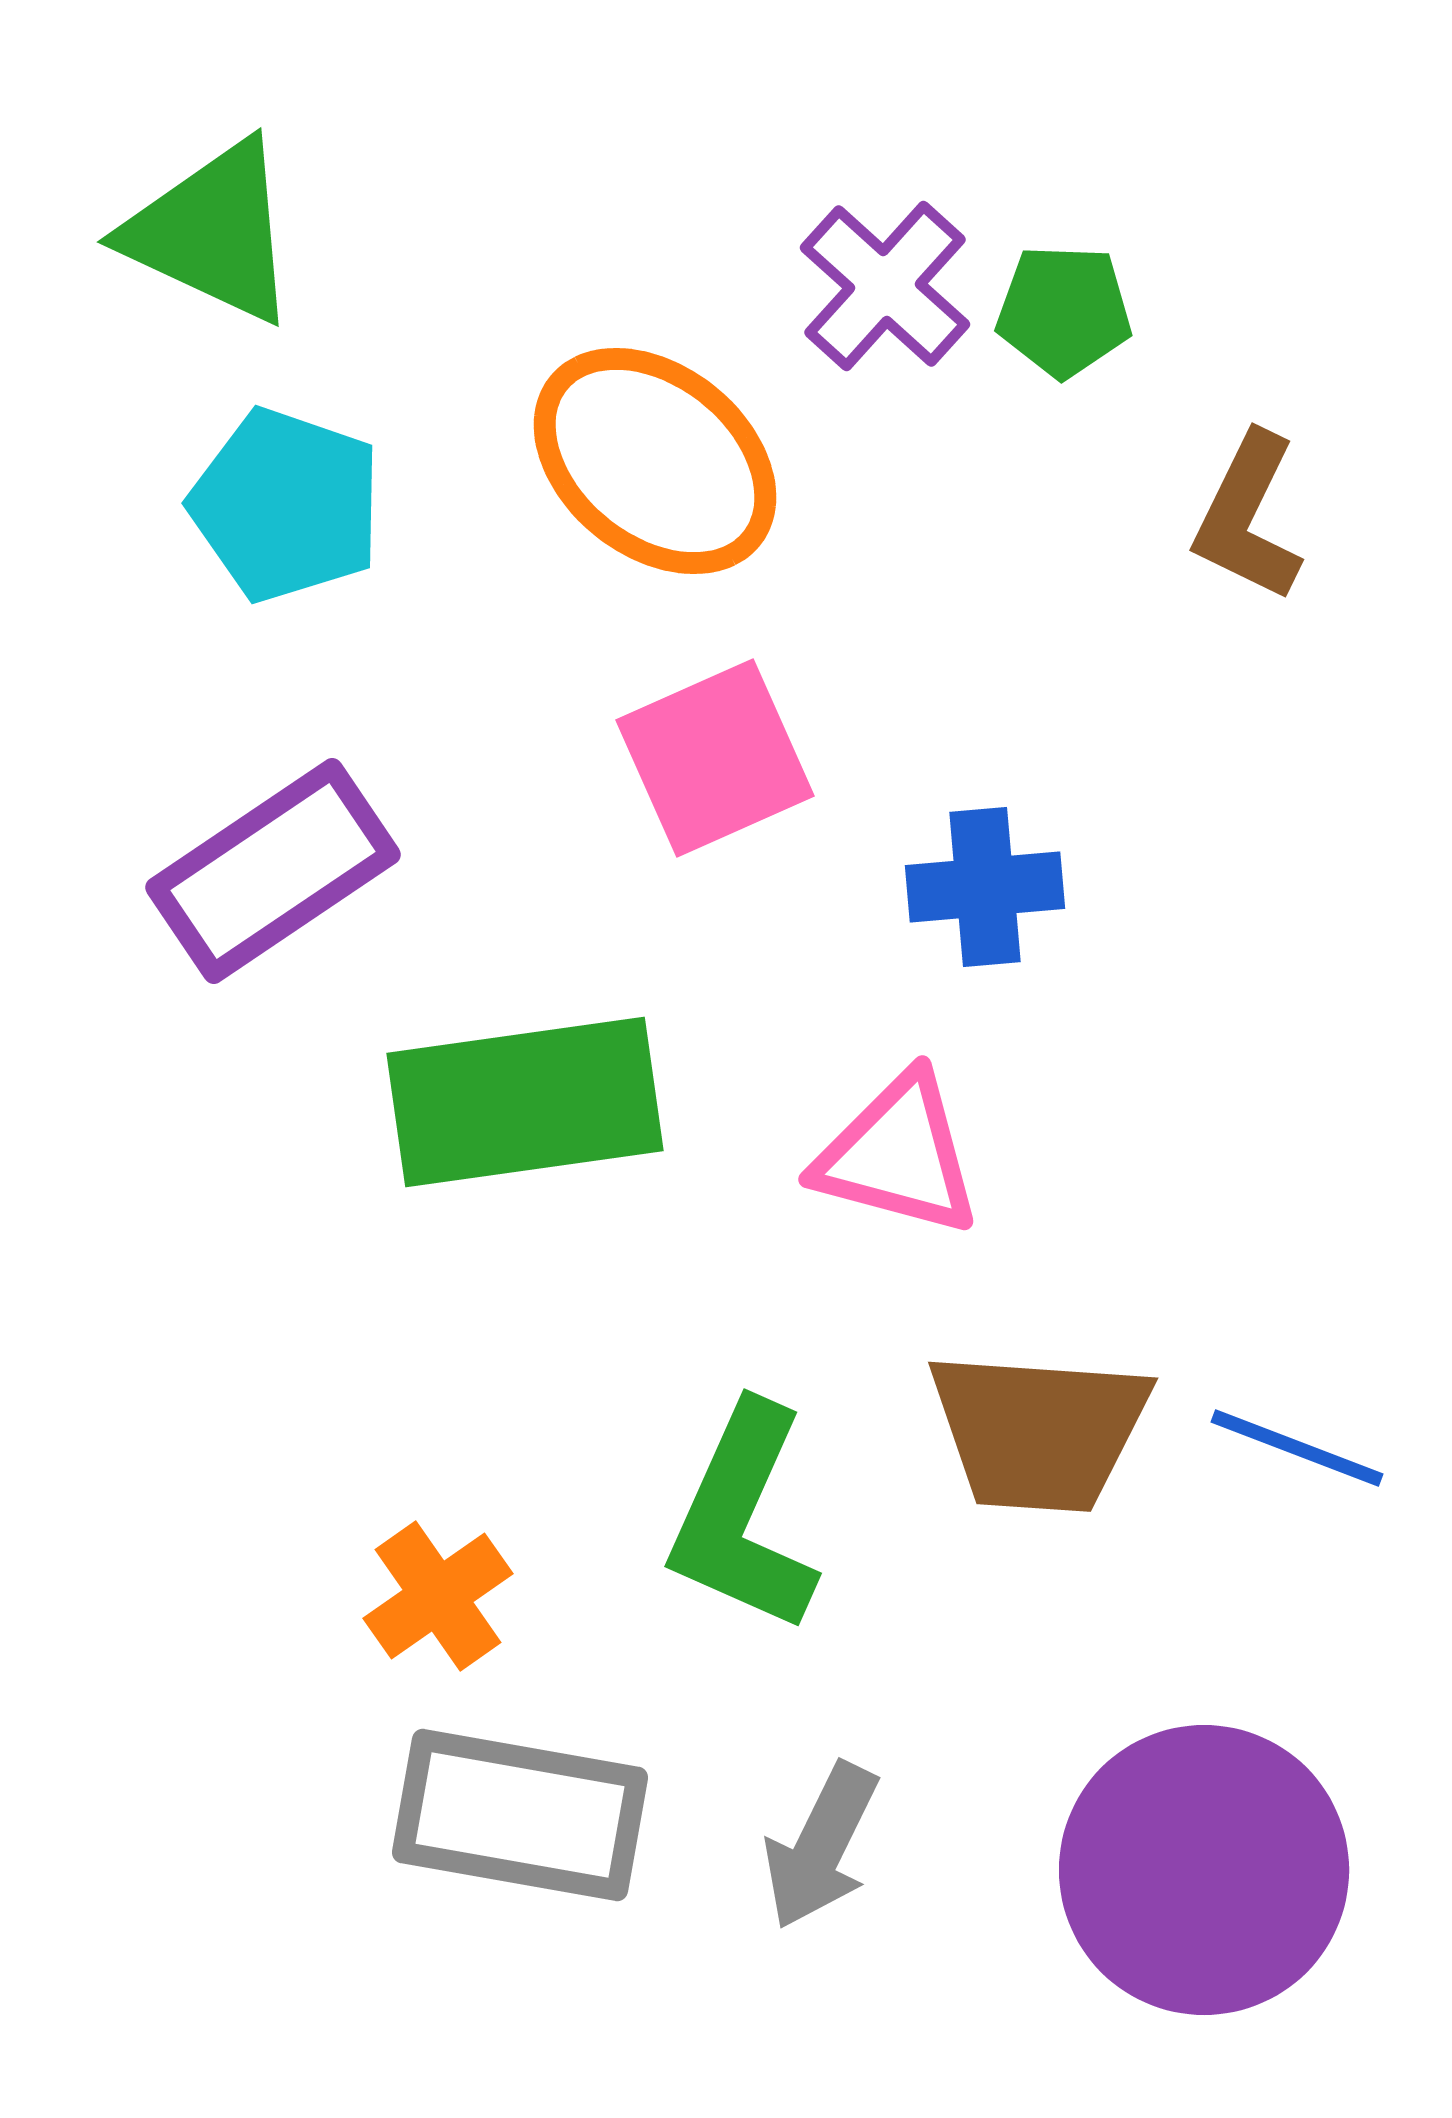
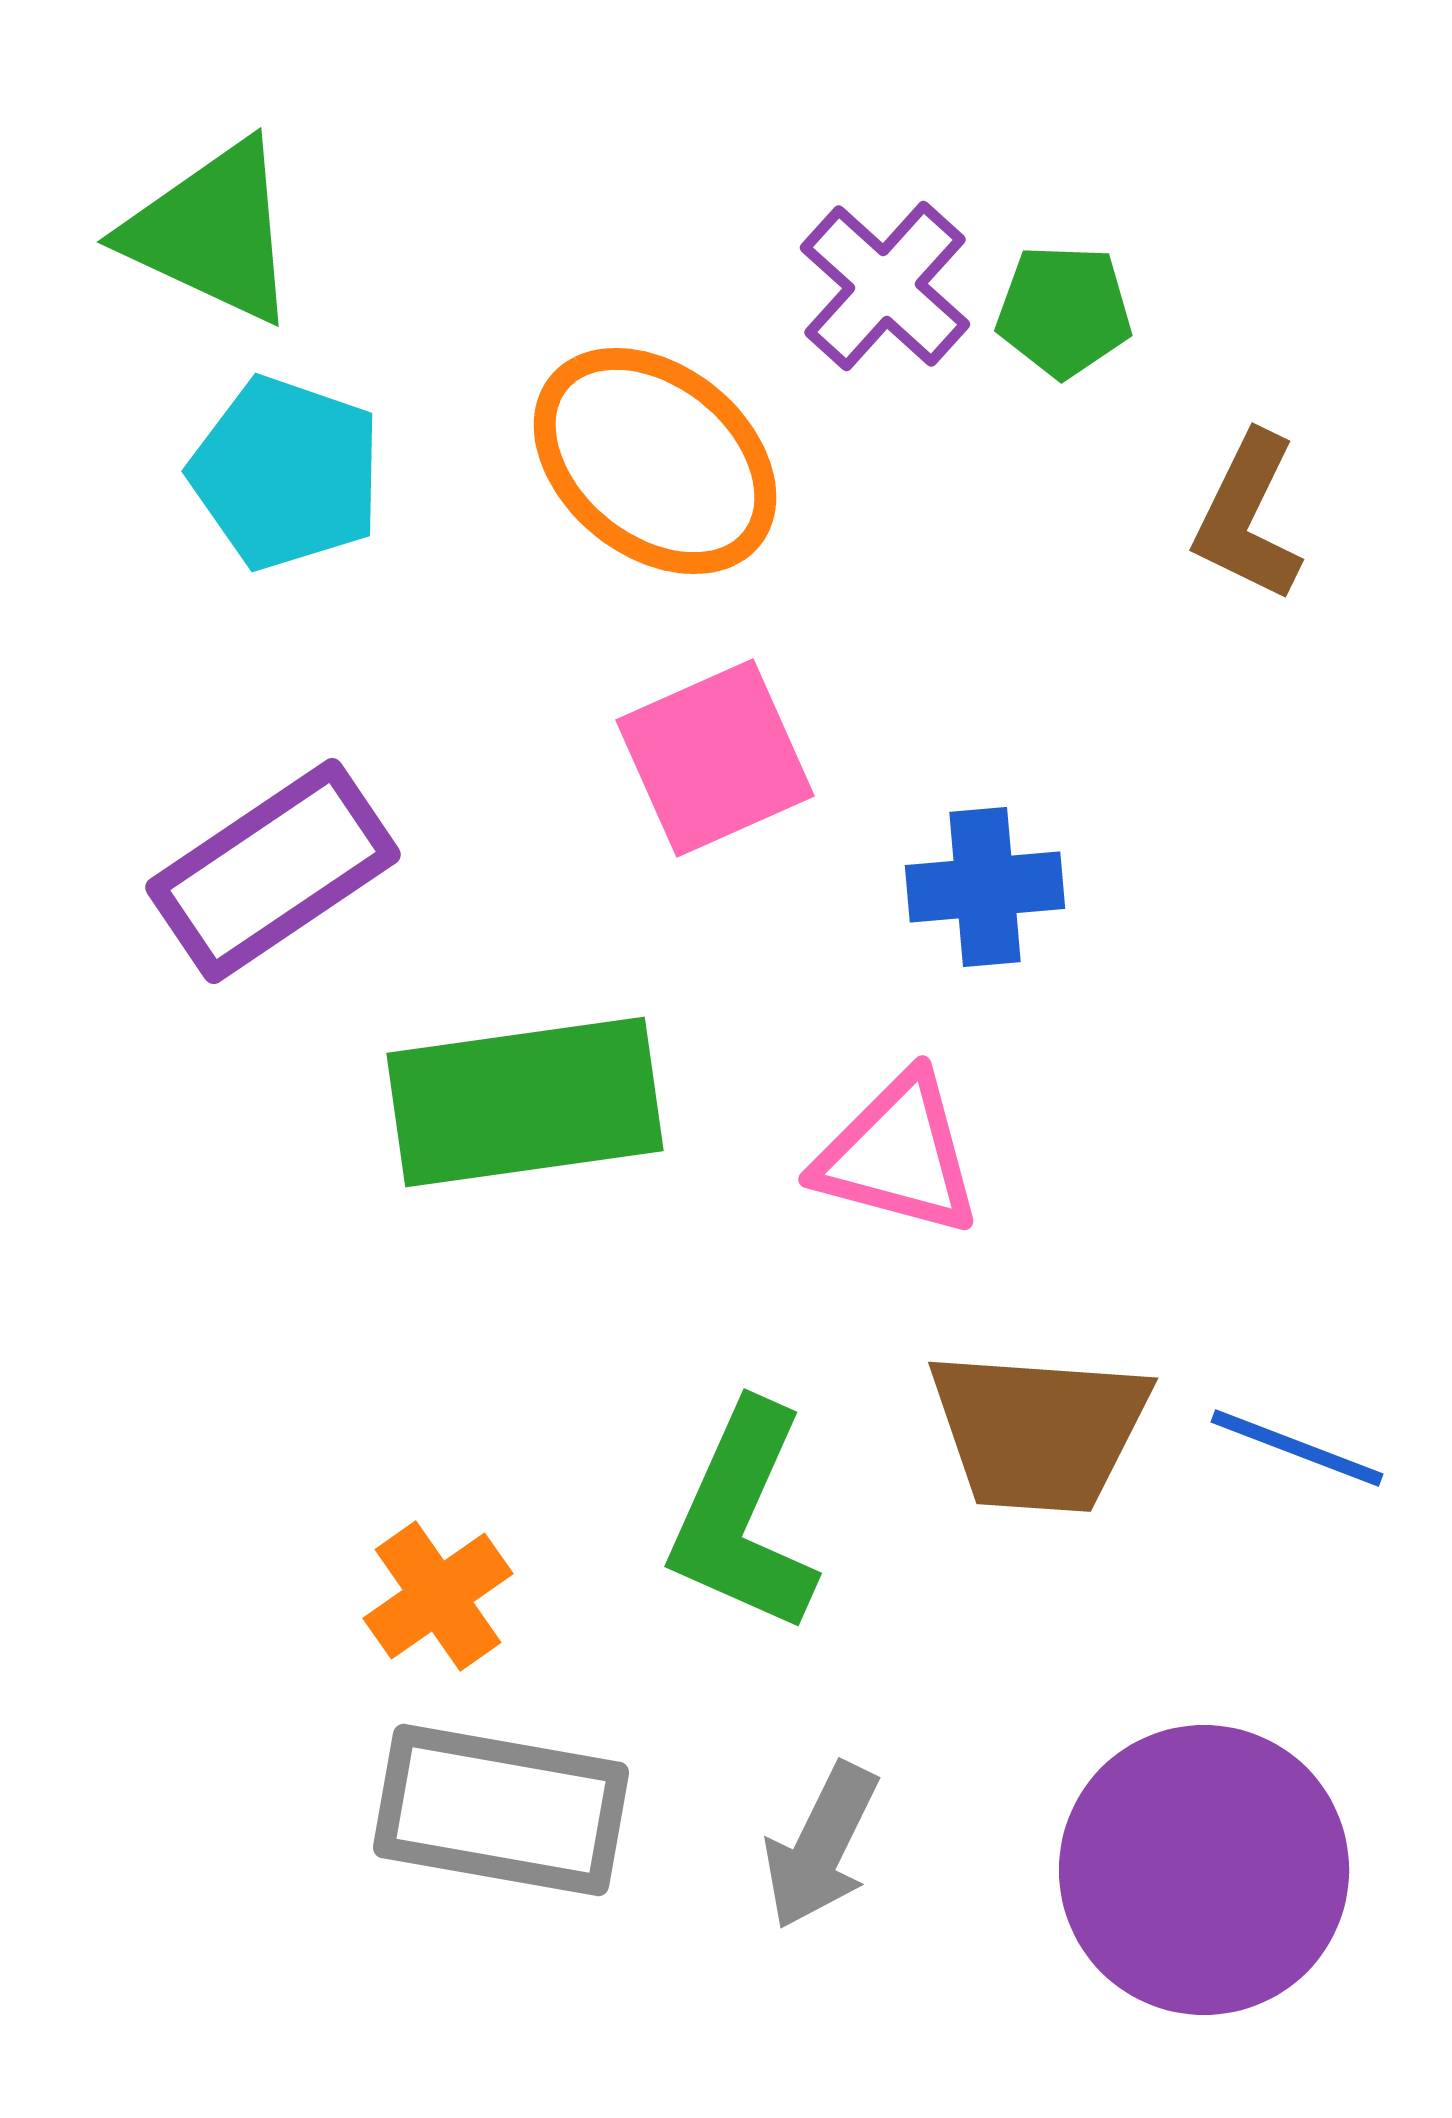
cyan pentagon: moved 32 px up
gray rectangle: moved 19 px left, 5 px up
